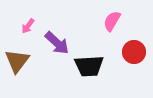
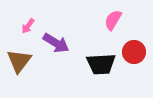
pink semicircle: moved 1 px right, 1 px up
purple arrow: moved 1 px left; rotated 12 degrees counterclockwise
brown triangle: moved 2 px right
black trapezoid: moved 12 px right, 2 px up
